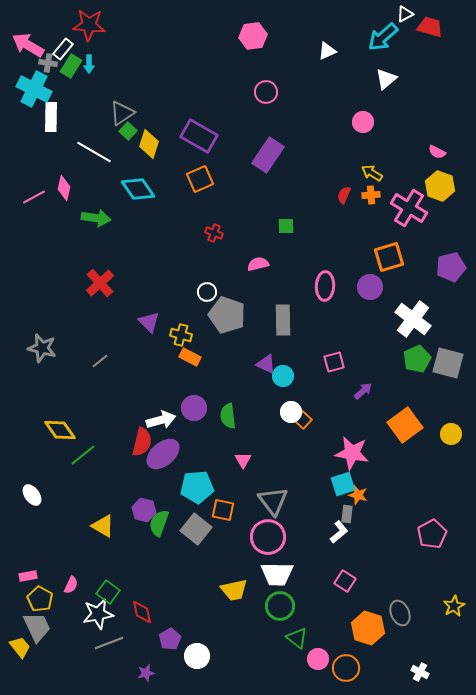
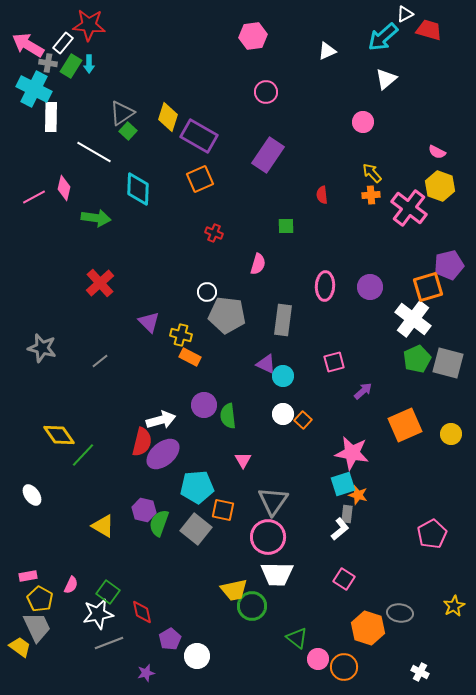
red trapezoid at (430, 27): moved 1 px left, 3 px down
white rectangle at (63, 49): moved 6 px up
yellow diamond at (149, 144): moved 19 px right, 27 px up
yellow arrow at (372, 173): rotated 15 degrees clockwise
cyan diamond at (138, 189): rotated 36 degrees clockwise
red semicircle at (344, 195): moved 22 px left; rotated 30 degrees counterclockwise
pink cross at (409, 208): rotated 6 degrees clockwise
orange square at (389, 257): moved 39 px right, 30 px down
pink semicircle at (258, 264): rotated 120 degrees clockwise
purple pentagon at (451, 267): moved 2 px left, 2 px up
gray pentagon at (227, 315): rotated 12 degrees counterclockwise
gray rectangle at (283, 320): rotated 8 degrees clockwise
purple circle at (194, 408): moved 10 px right, 3 px up
white circle at (291, 412): moved 8 px left, 2 px down
orange square at (405, 425): rotated 12 degrees clockwise
yellow diamond at (60, 430): moved 1 px left, 5 px down
green line at (83, 455): rotated 8 degrees counterclockwise
gray triangle at (273, 501): rotated 12 degrees clockwise
white L-shape at (339, 532): moved 1 px right, 3 px up
pink square at (345, 581): moved 1 px left, 2 px up
green circle at (280, 606): moved 28 px left
gray ellipse at (400, 613): rotated 60 degrees counterclockwise
yellow trapezoid at (20, 647): rotated 15 degrees counterclockwise
orange circle at (346, 668): moved 2 px left, 1 px up
